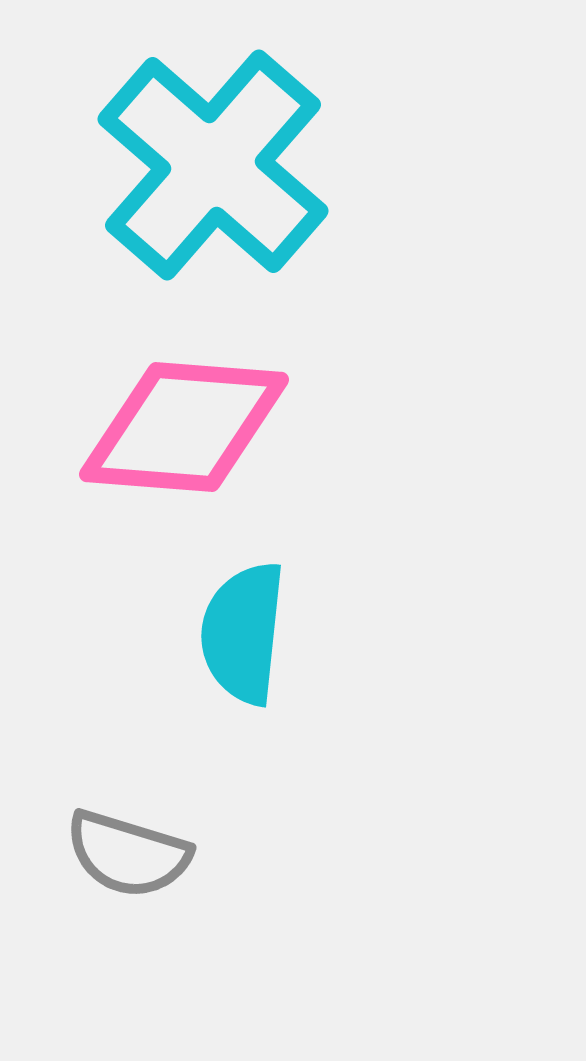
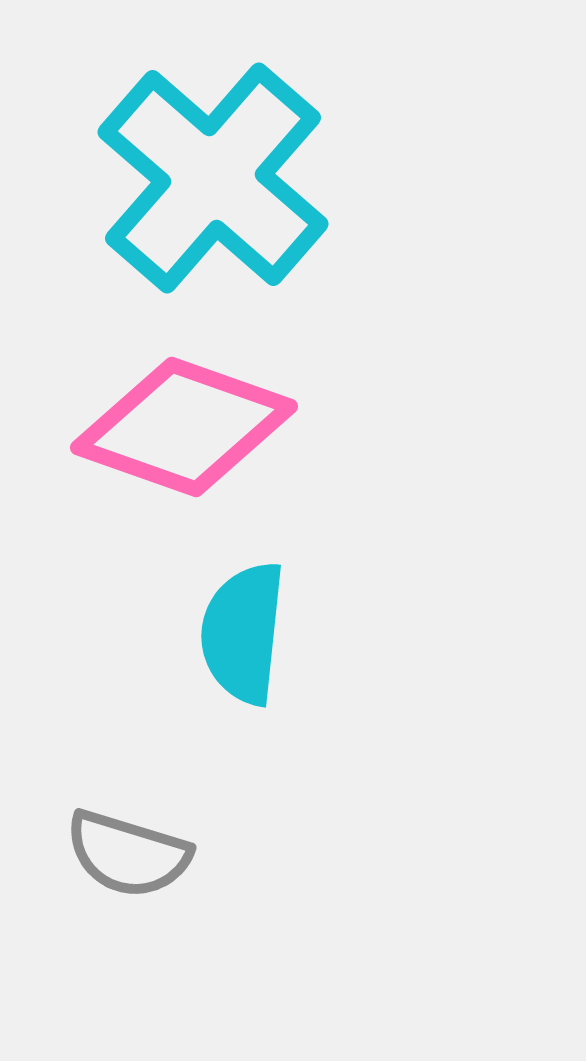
cyan cross: moved 13 px down
pink diamond: rotated 15 degrees clockwise
